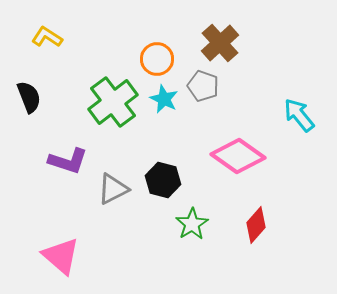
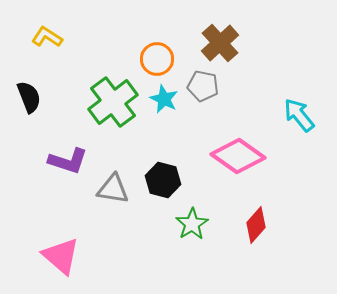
gray pentagon: rotated 8 degrees counterclockwise
gray triangle: rotated 36 degrees clockwise
